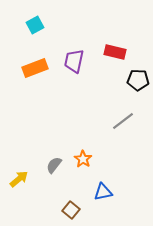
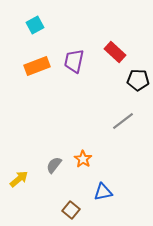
red rectangle: rotated 30 degrees clockwise
orange rectangle: moved 2 px right, 2 px up
